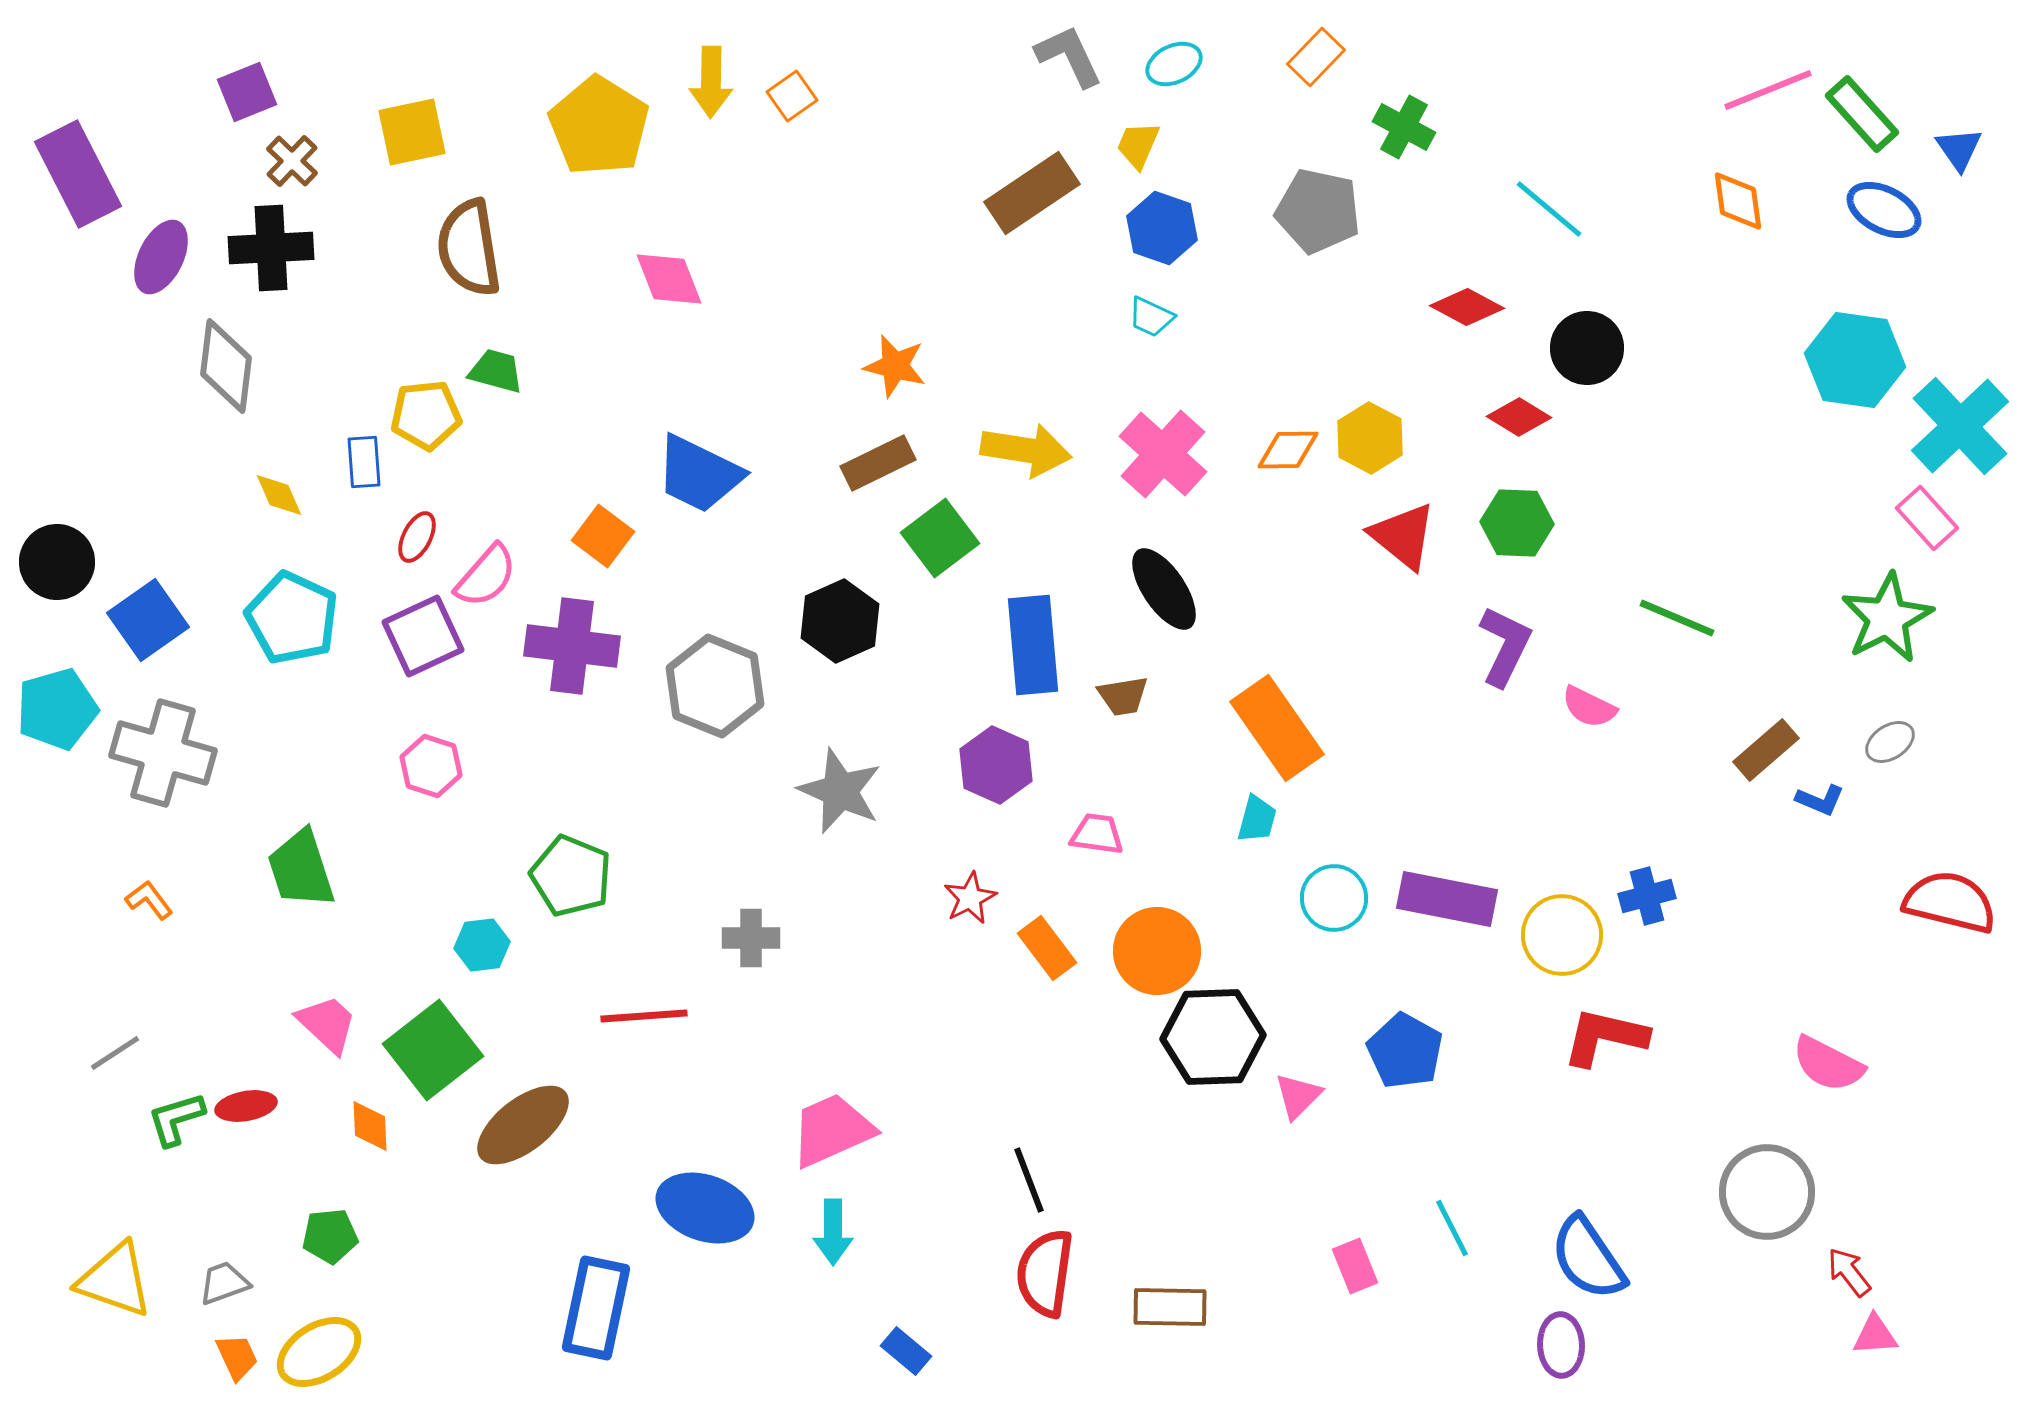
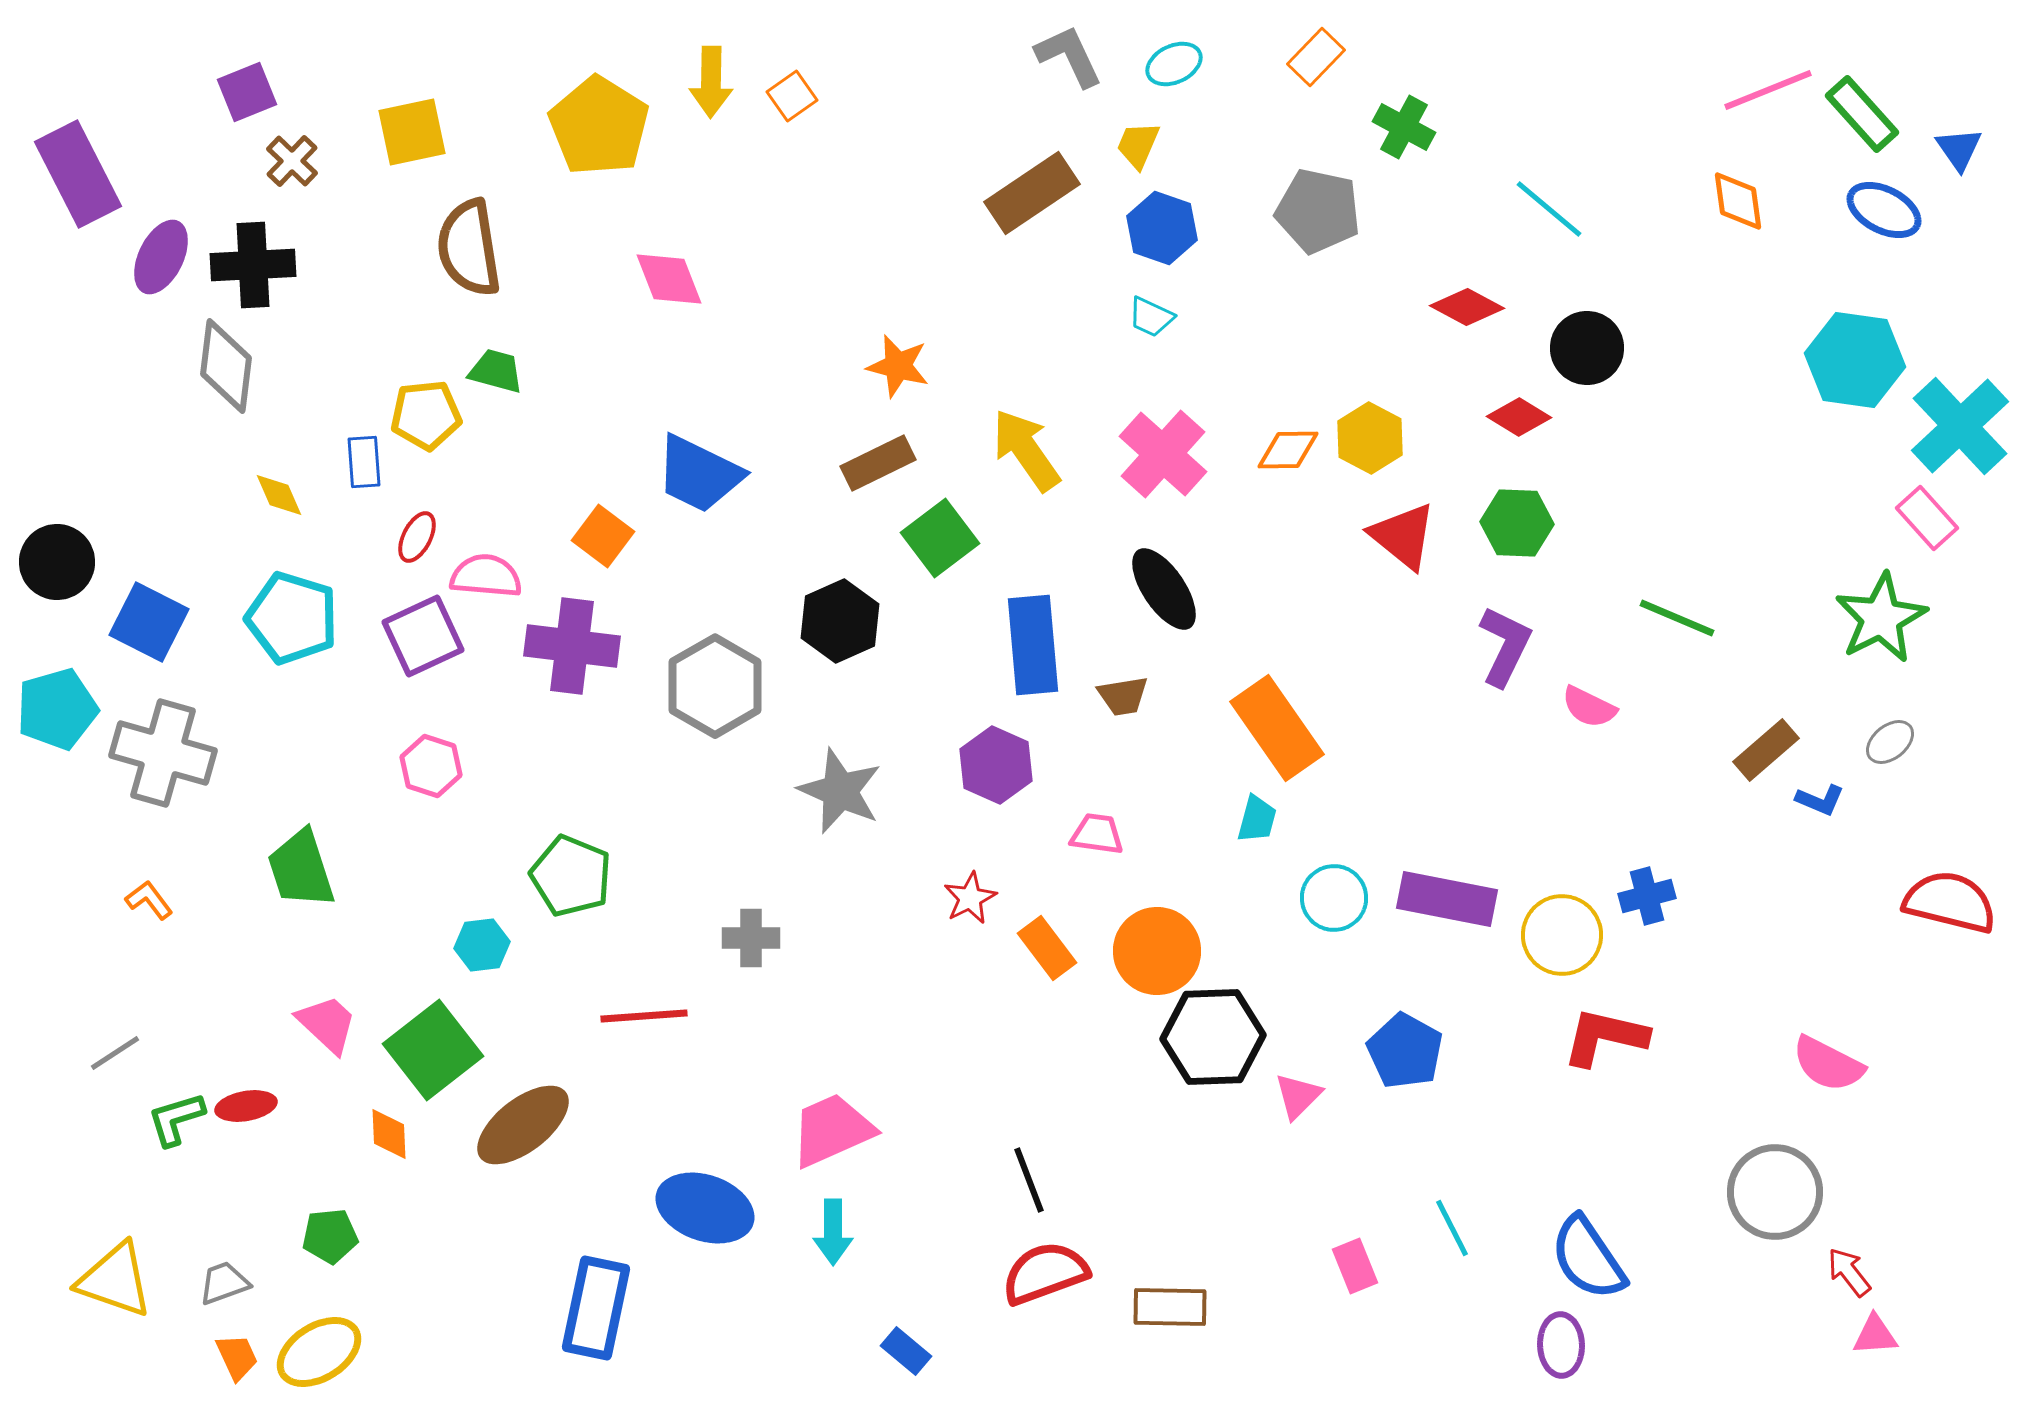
black cross at (271, 248): moved 18 px left, 17 px down
orange star at (895, 366): moved 3 px right
yellow arrow at (1026, 450): rotated 134 degrees counterclockwise
pink semicircle at (486, 576): rotated 126 degrees counterclockwise
cyan pentagon at (292, 618): rotated 8 degrees counterclockwise
green star at (1887, 618): moved 6 px left
blue square at (148, 620): moved 1 px right, 2 px down; rotated 28 degrees counterclockwise
gray hexagon at (715, 686): rotated 8 degrees clockwise
gray ellipse at (1890, 742): rotated 6 degrees counterclockwise
orange diamond at (370, 1126): moved 19 px right, 8 px down
gray circle at (1767, 1192): moved 8 px right
red semicircle at (1045, 1273): rotated 62 degrees clockwise
